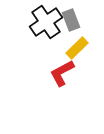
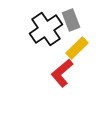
black cross: moved 7 px down
red L-shape: rotated 12 degrees counterclockwise
